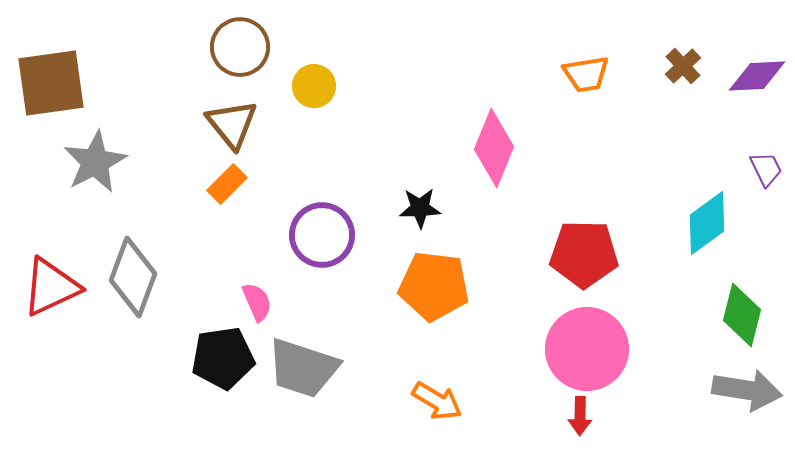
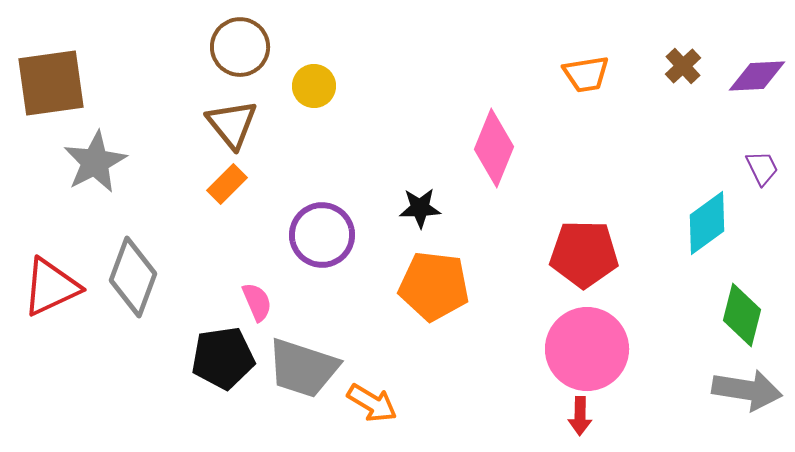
purple trapezoid: moved 4 px left, 1 px up
orange arrow: moved 65 px left, 2 px down
